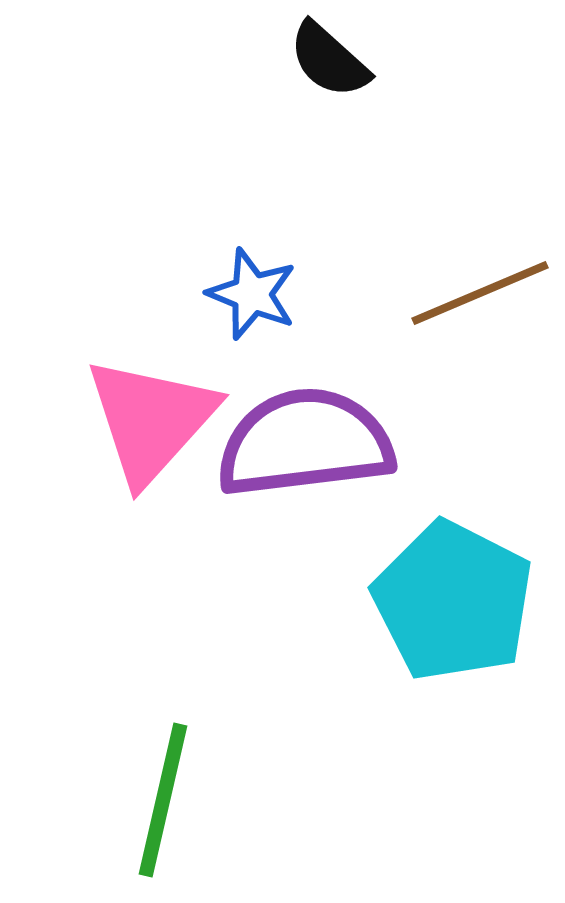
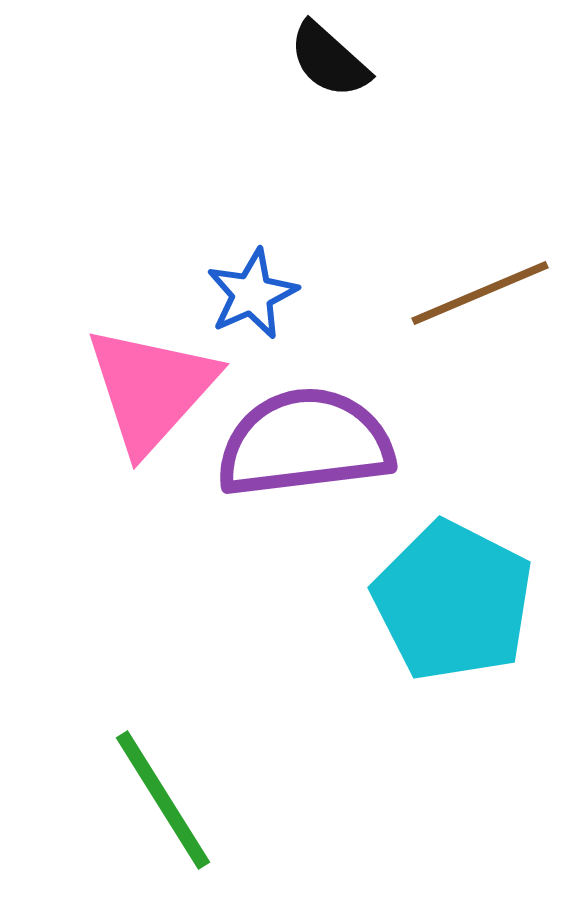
blue star: rotated 26 degrees clockwise
pink triangle: moved 31 px up
green line: rotated 45 degrees counterclockwise
